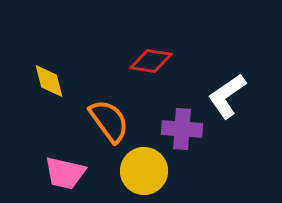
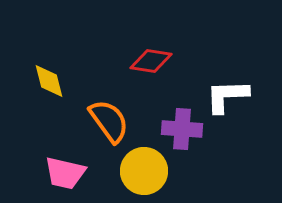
white L-shape: rotated 33 degrees clockwise
